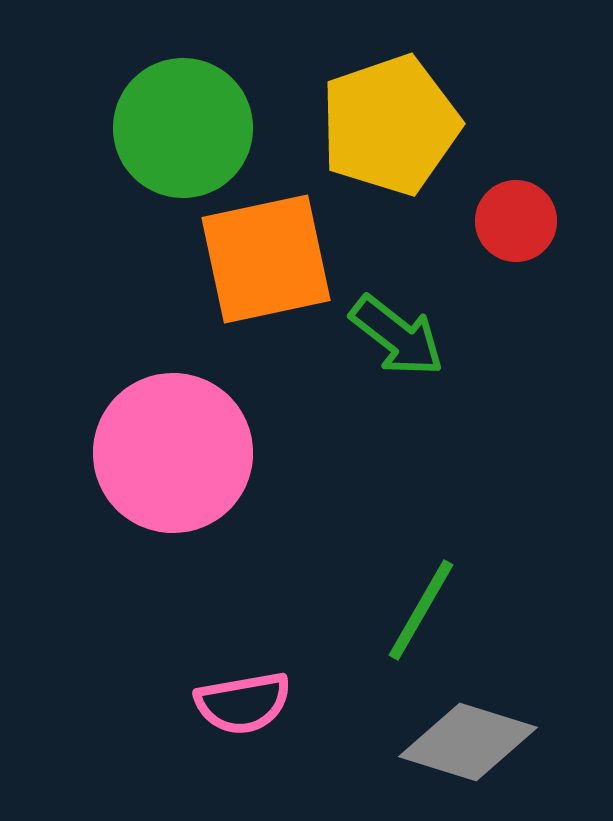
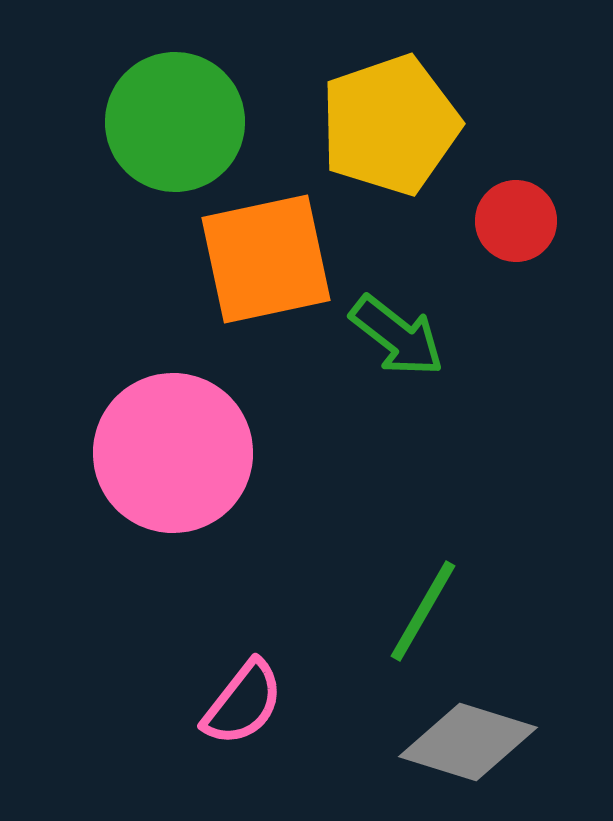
green circle: moved 8 px left, 6 px up
green line: moved 2 px right, 1 px down
pink semicircle: rotated 42 degrees counterclockwise
